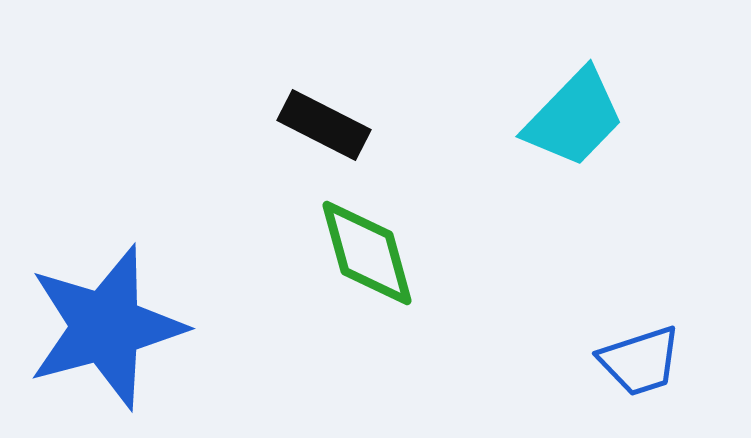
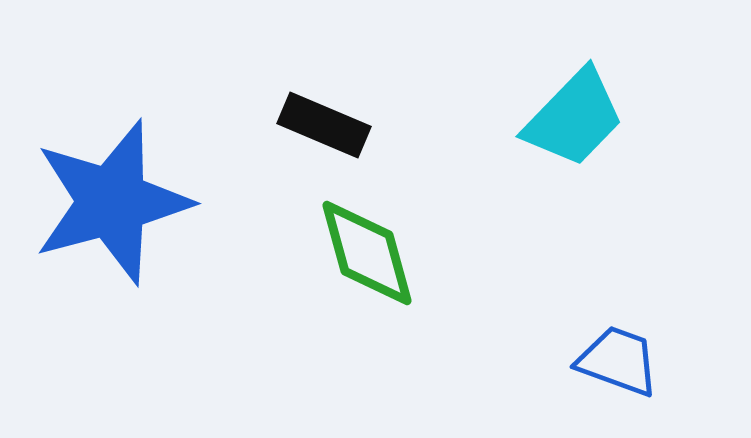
black rectangle: rotated 4 degrees counterclockwise
blue star: moved 6 px right, 125 px up
blue trapezoid: moved 22 px left; rotated 142 degrees counterclockwise
